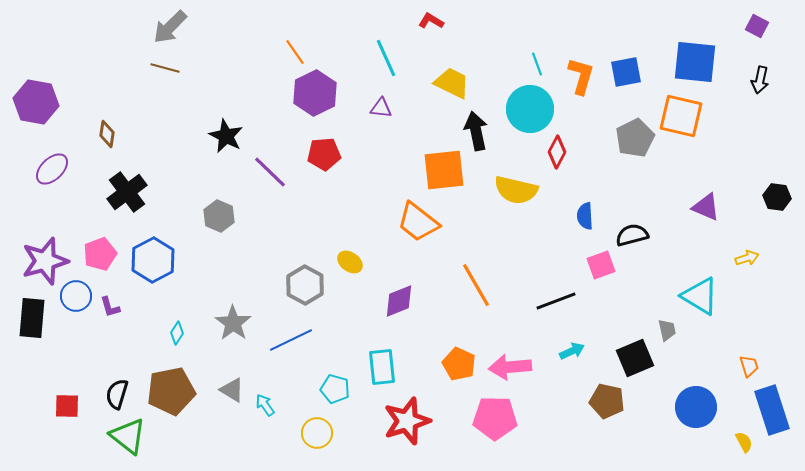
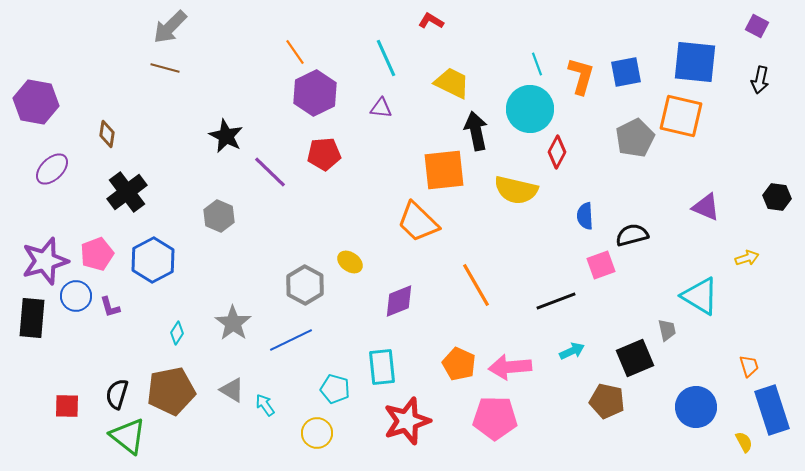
orange trapezoid at (418, 222): rotated 6 degrees clockwise
pink pentagon at (100, 254): moved 3 px left
